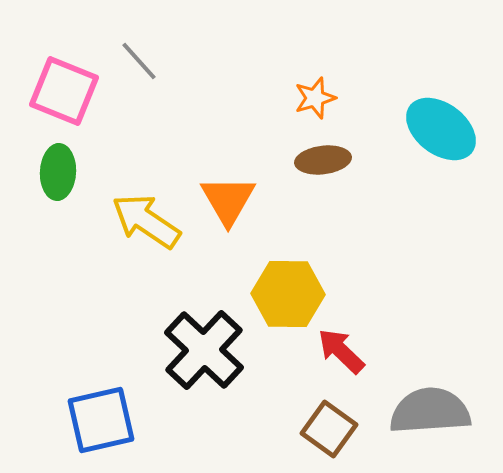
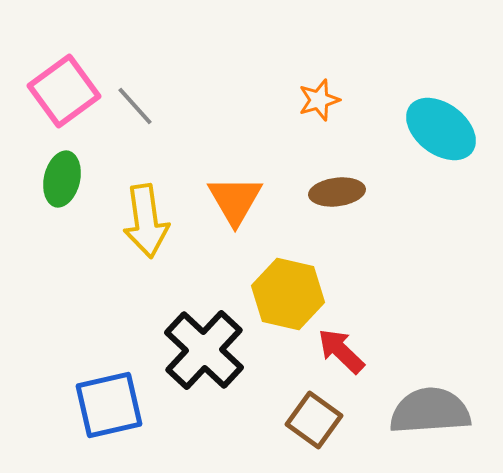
gray line: moved 4 px left, 45 px down
pink square: rotated 32 degrees clockwise
orange star: moved 4 px right, 2 px down
brown ellipse: moved 14 px right, 32 px down
green ellipse: moved 4 px right, 7 px down; rotated 10 degrees clockwise
orange triangle: moved 7 px right
yellow arrow: rotated 132 degrees counterclockwise
yellow hexagon: rotated 12 degrees clockwise
blue square: moved 8 px right, 15 px up
brown square: moved 15 px left, 9 px up
